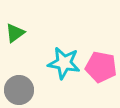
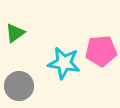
pink pentagon: moved 16 px up; rotated 16 degrees counterclockwise
gray circle: moved 4 px up
